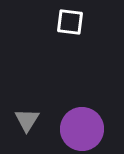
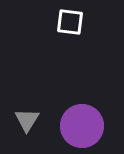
purple circle: moved 3 px up
